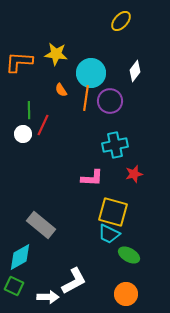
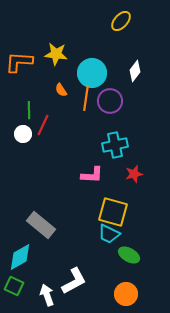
cyan circle: moved 1 px right
pink L-shape: moved 3 px up
white arrow: moved 1 px left, 2 px up; rotated 110 degrees counterclockwise
